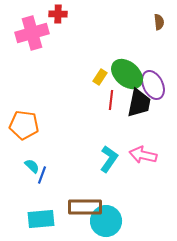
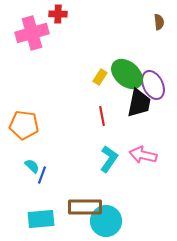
red line: moved 9 px left, 16 px down; rotated 18 degrees counterclockwise
